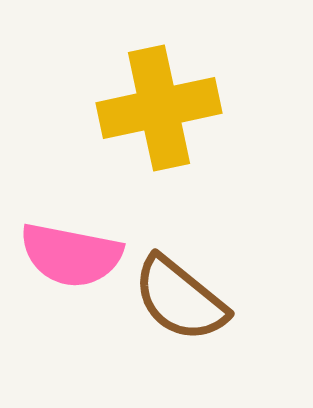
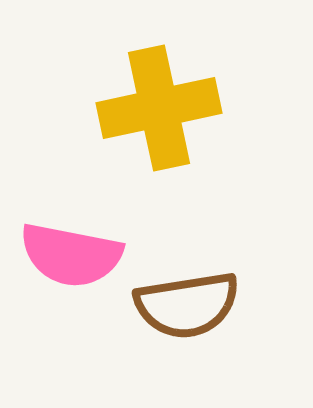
brown semicircle: moved 7 px right, 6 px down; rotated 48 degrees counterclockwise
